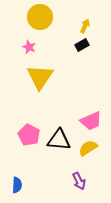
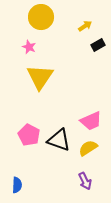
yellow circle: moved 1 px right
yellow arrow: rotated 32 degrees clockwise
black rectangle: moved 16 px right
black triangle: rotated 15 degrees clockwise
purple arrow: moved 6 px right
